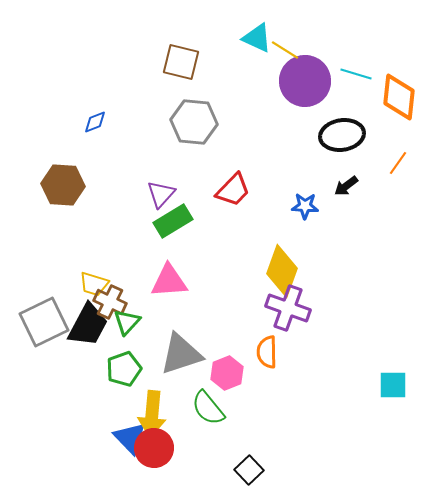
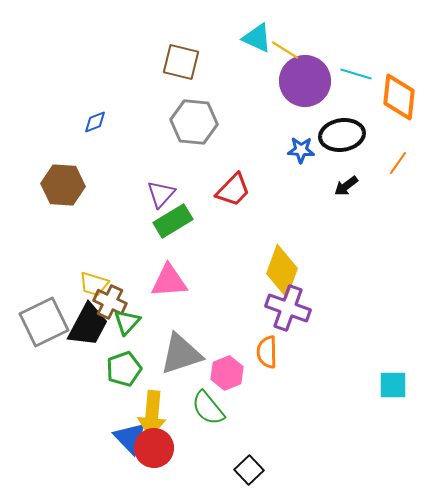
blue star: moved 4 px left, 56 px up
